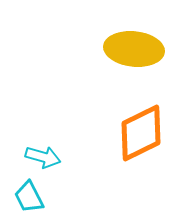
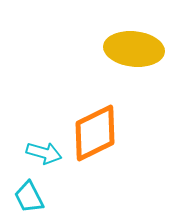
orange diamond: moved 46 px left
cyan arrow: moved 1 px right, 4 px up
